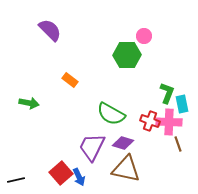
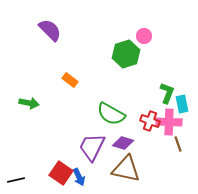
green hexagon: moved 1 px left, 1 px up; rotated 16 degrees counterclockwise
red square: rotated 15 degrees counterclockwise
